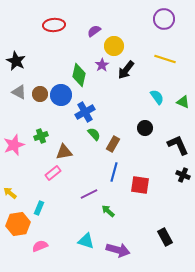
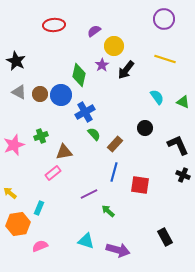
brown rectangle: moved 2 px right; rotated 14 degrees clockwise
